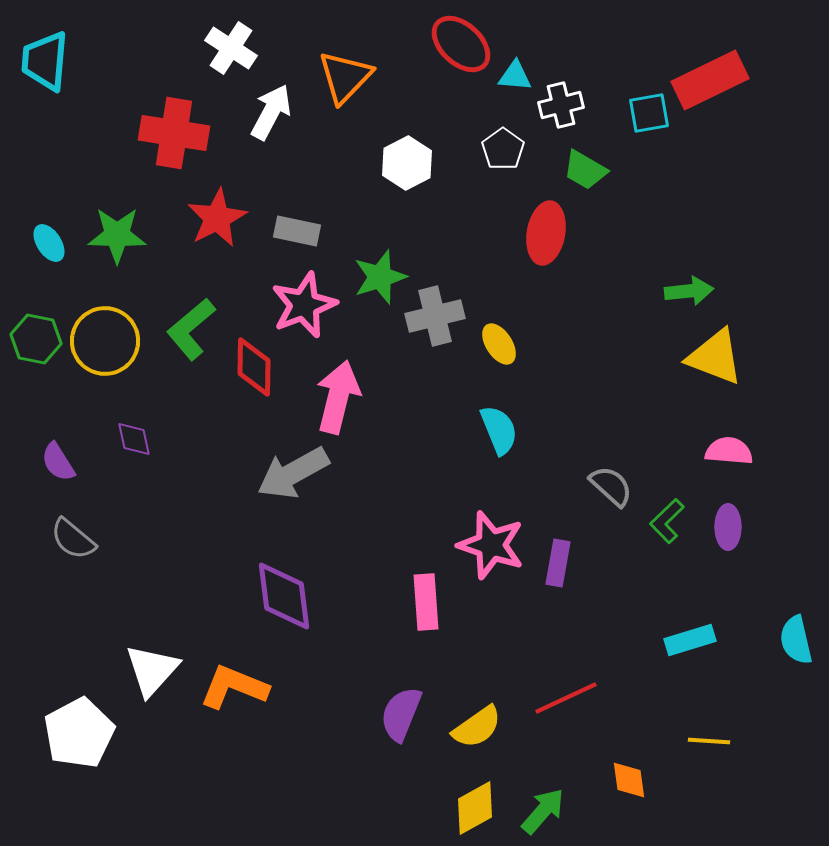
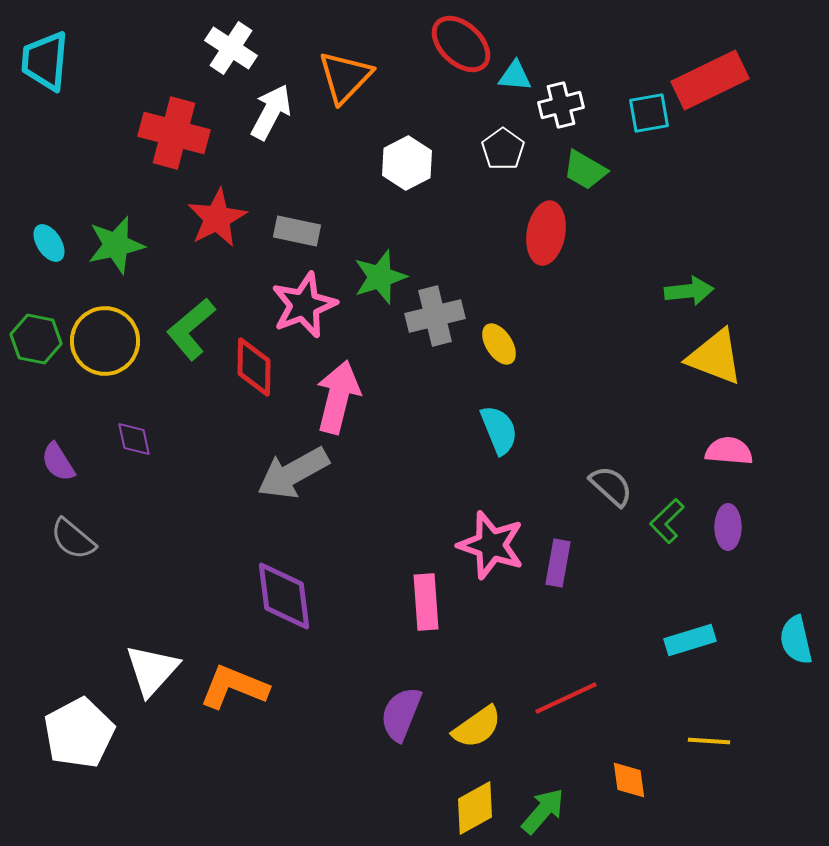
red cross at (174, 133): rotated 6 degrees clockwise
green star at (117, 235): moved 1 px left, 10 px down; rotated 14 degrees counterclockwise
